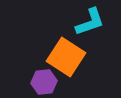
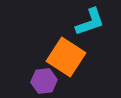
purple hexagon: moved 1 px up
